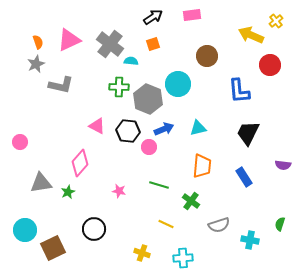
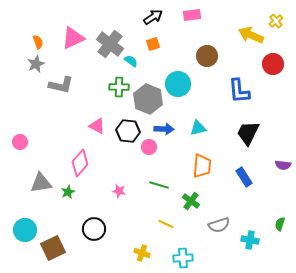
pink triangle at (69, 40): moved 4 px right, 2 px up
cyan semicircle at (131, 61): rotated 32 degrees clockwise
red circle at (270, 65): moved 3 px right, 1 px up
blue arrow at (164, 129): rotated 24 degrees clockwise
